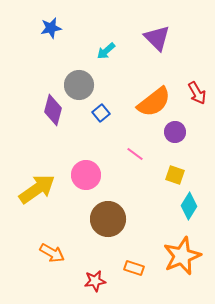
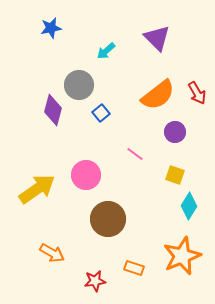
orange semicircle: moved 4 px right, 7 px up
